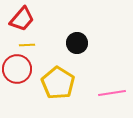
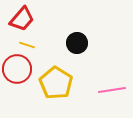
yellow line: rotated 21 degrees clockwise
yellow pentagon: moved 2 px left
pink line: moved 3 px up
